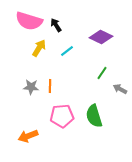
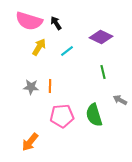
black arrow: moved 2 px up
yellow arrow: moved 1 px up
green line: moved 1 px right, 1 px up; rotated 48 degrees counterclockwise
gray arrow: moved 11 px down
green semicircle: moved 1 px up
orange arrow: moved 2 px right, 6 px down; rotated 30 degrees counterclockwise
